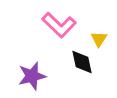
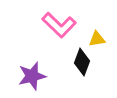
yellow triangle: moved 2 px left; rotated 48 degrees clockwise
black diamond: rotated 32 degrees clockwise
